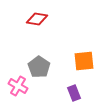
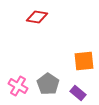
red diamond: moved 2 px up
gray pentagon: moved 9 px right, 17 px down
purple rectangle: moved 4 px right; rotated 28 degrees counterclockwise
